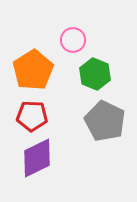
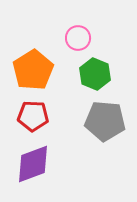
pink circle: moved 5 px right, 2 px up
red pentagon: moved 1 px right
gray pentagon: rotated 21 degrees counterclockwise
purple diamond: moved 4 px left, 6 px down; rotated 6 degrees clockwise
